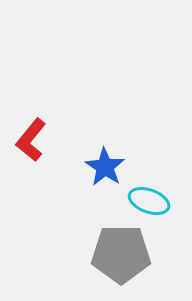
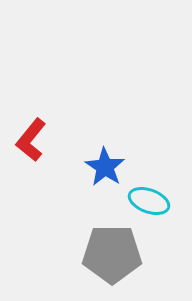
gray pentagon: moved 9 px left
